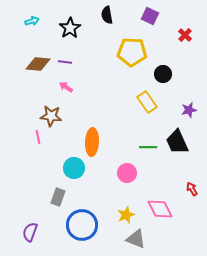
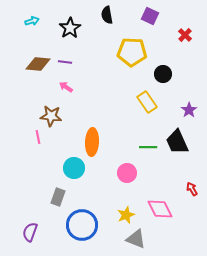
purple star: rotated 21 degrees counterclockwise
